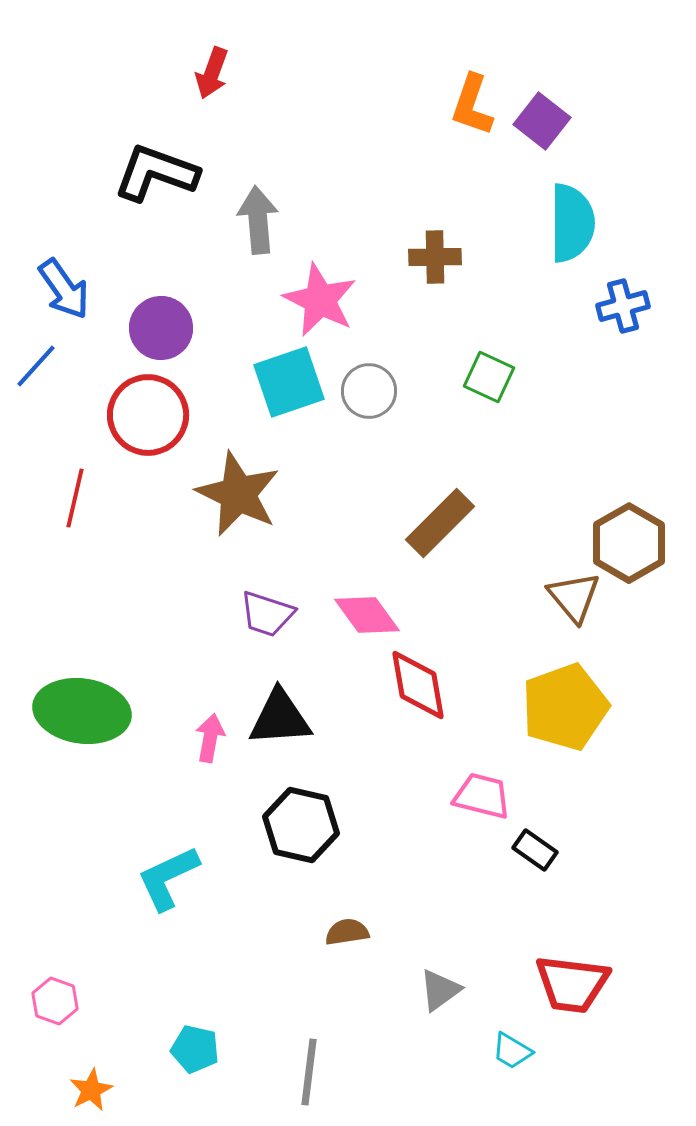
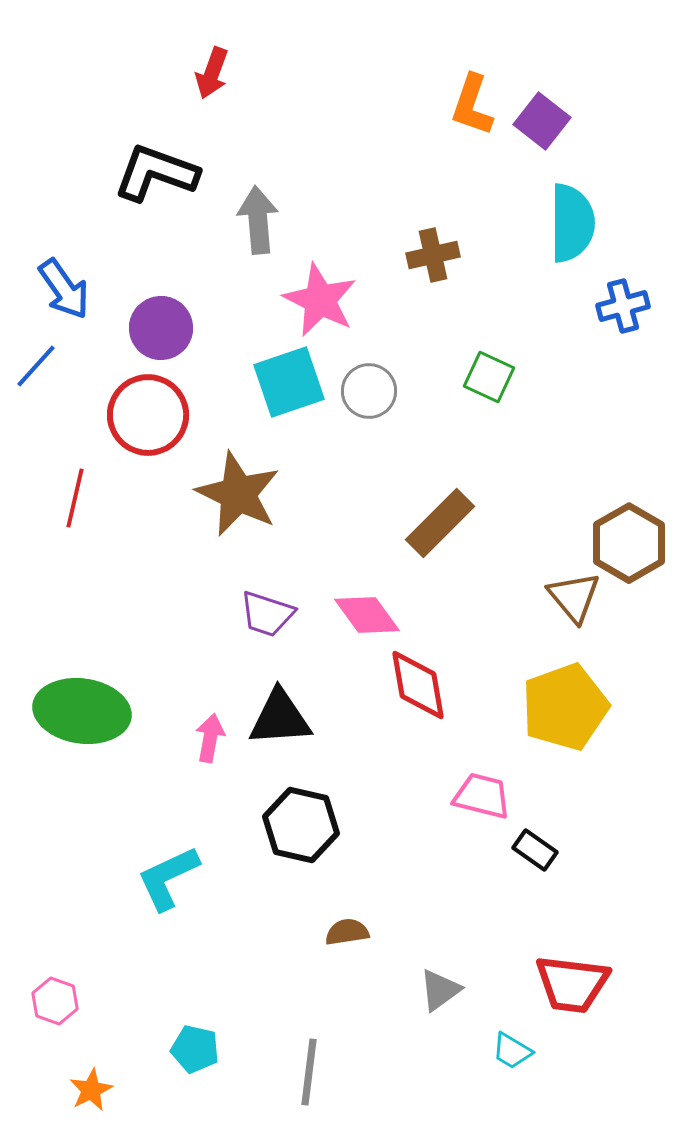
brown cross: moved 2 px left, 2 px up; rotated 12 degrees counterclockwise
